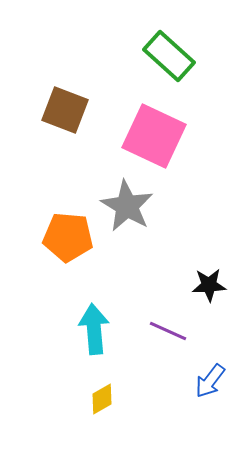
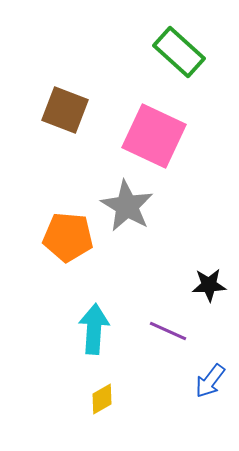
green rectangle: moved 10 px right, 4 px up
cyan arrow: rotated 9 degrees clockwise
